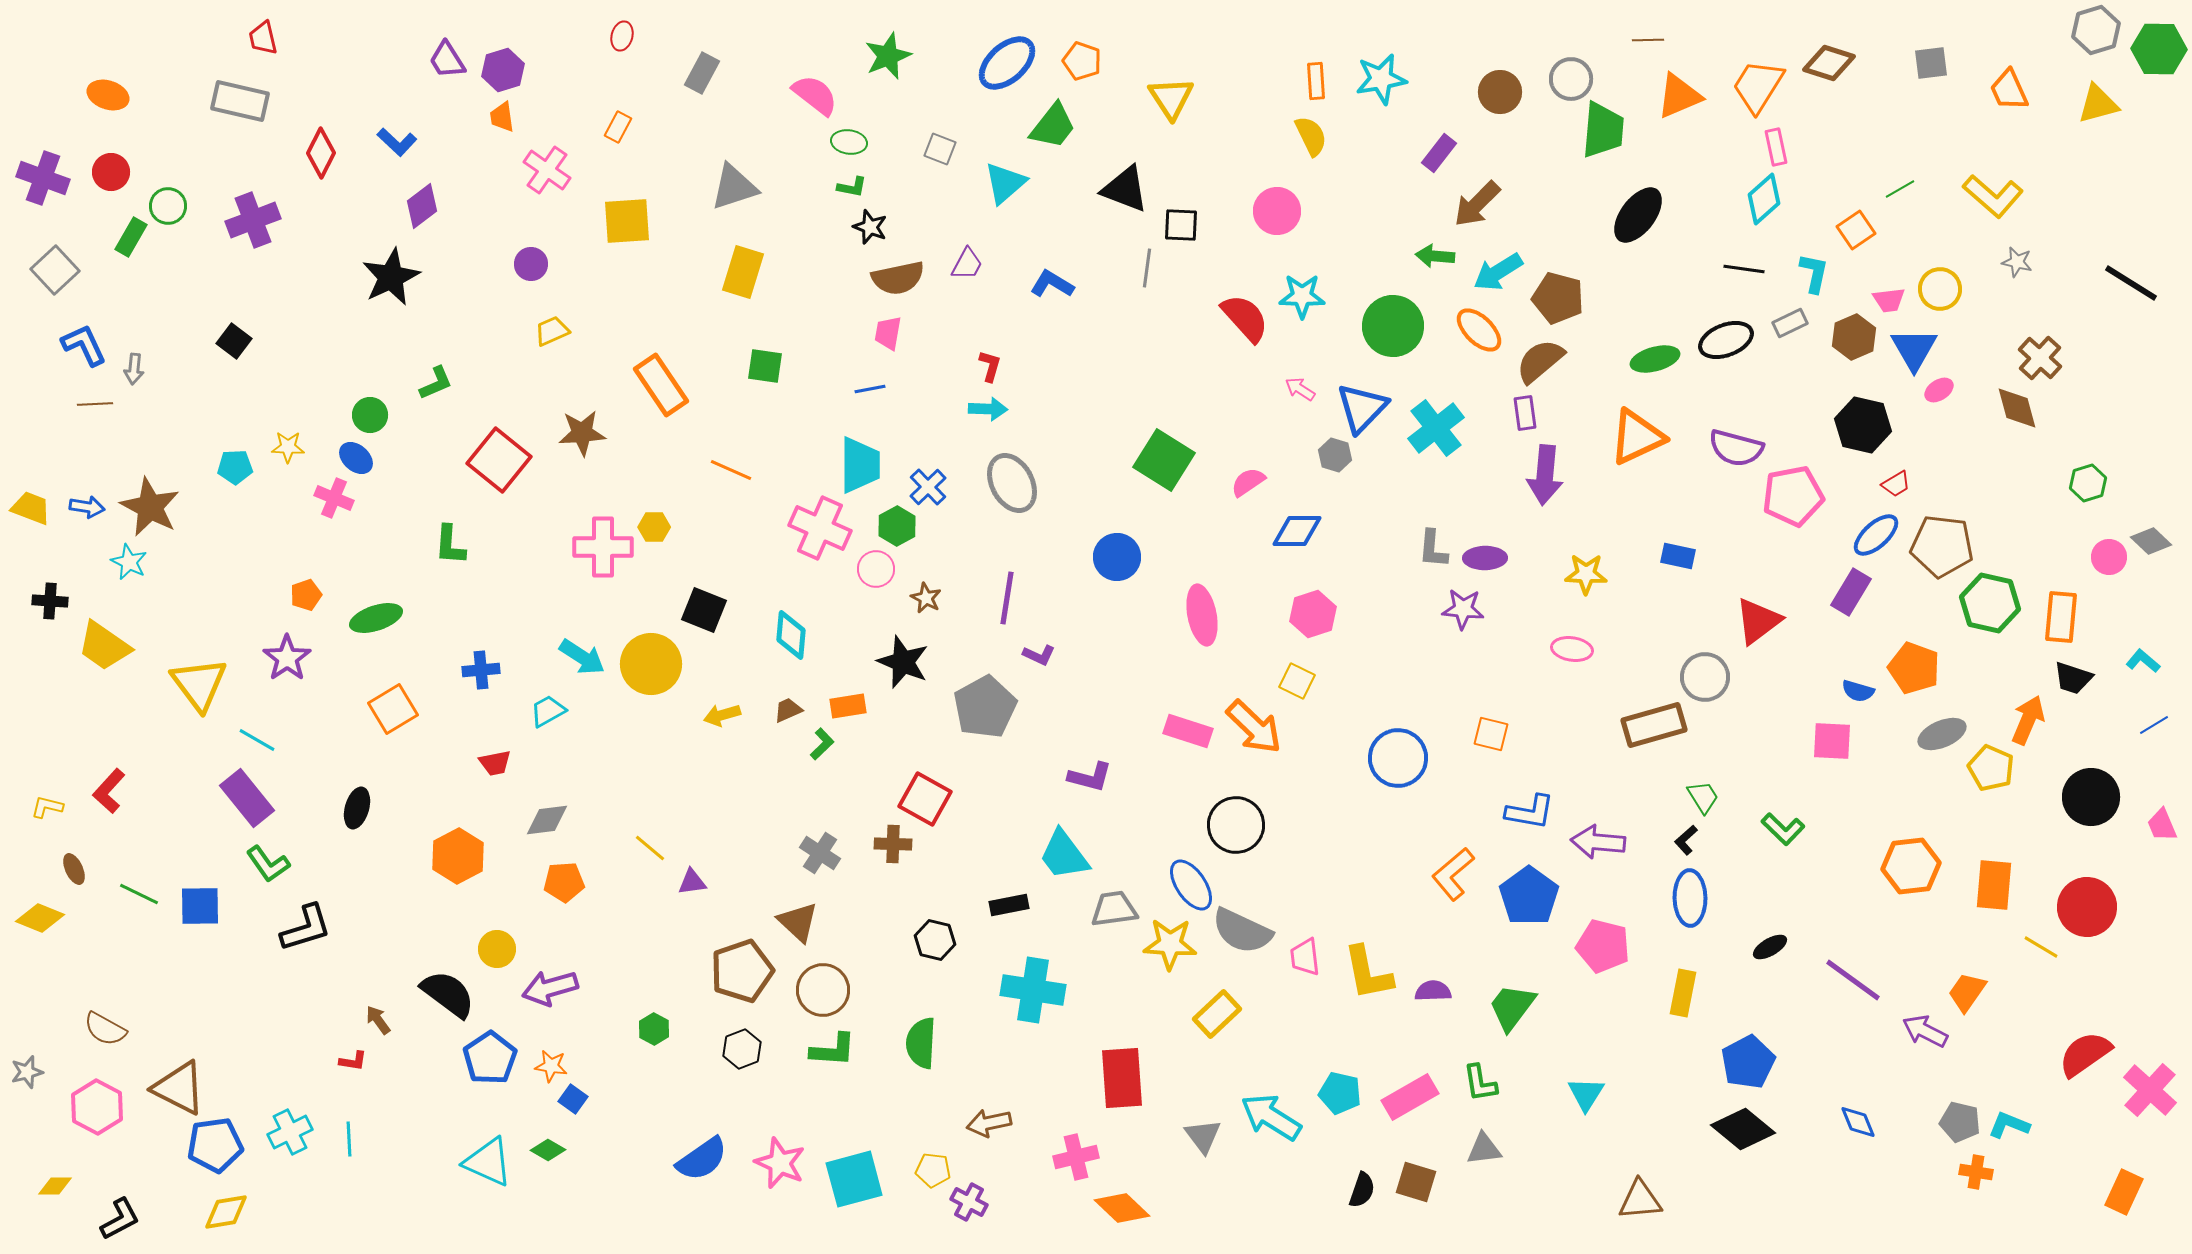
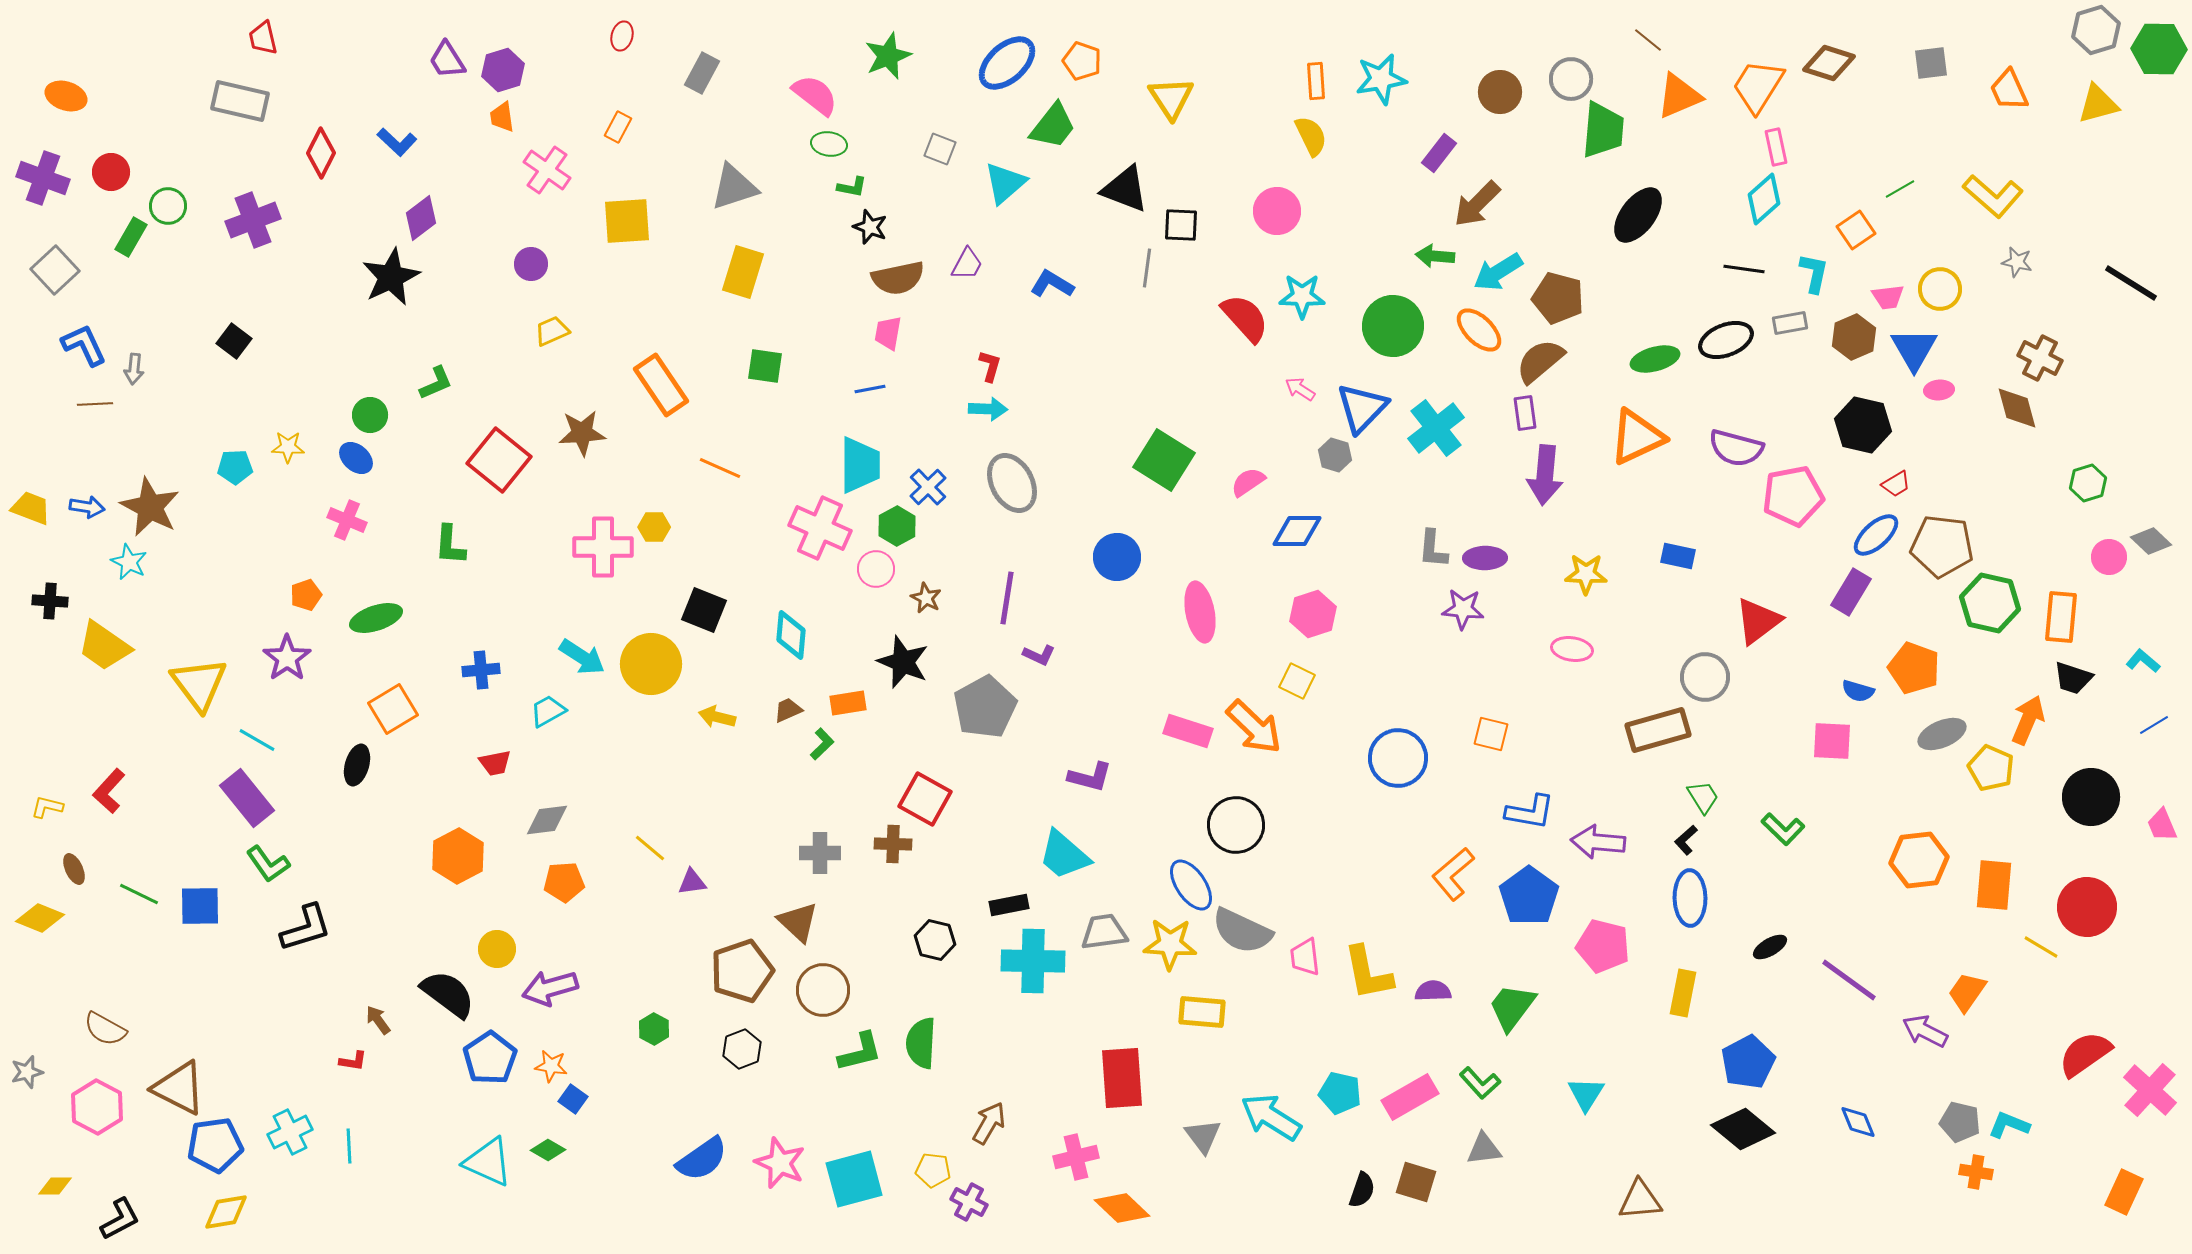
brown line at (1648, 40): rotated 40 degrees clockwise
orange ellipse at (108, 95): moved 42 px left, 1 px down
green ellipse at (849, 142): moved 20 px left, 2 px down
purple diamond at (422, 206): moved 1 px left, 12 px down
pink trapezoid at (1889, 300): moved 1 px left, 3 px up
gray rectangle at (1790, 323): rotated 16 degrees clockwise
brown cross at (2040, 358): rotated 15 degrees counterclockwise
pink ellipse at (1939, 390): rotated 28 degrees clockwise
orange line at (731, 470): moved 11 px left, 2 px up
pink cross at (334, 498): moved 13 px right, 22 px down
pink ellipse at (1202, 615): moved 2 px left, 3 px up
orange rectangle at (848, 706): moved 3 px up
yellow arrow at (722, 715): moved 5 px left, 2 px down; rotated 30 degrees clockwise
brown rectangle at (1654, 725): moved 4 px right, 5 px down
black ellipse at (357, 808): moved 43 px up
gray cross at (820, 853): rotated 33 degrees counterclockwise
cyan trapezoid at (1064, 855): rotated 12 degrees counterclockwise
orange hexagon at (1911, 866): moved 8 px right, 6 px up
gray trapezoid at (1114, 909): moved 10 px left, 23 px down
purple line at (1853, 980): moved 4 px left
cyan cross at (1033, 990): moved 29 px up; rotated 8 degrees counterclockwise
yellow rectangle at (1217, 1014): moved 15 px left, 2 px up; rotated 48 degrees clockwise
green L-shape at (833, 1050): moved 27 px right, 2 px down; rotated 18 degrees counterclockwise
green L-shape at (1480, 1083): rotated 33 degrees counterclockwise
brown arrow at (989, 1123): rotated 132 degrees clockwise
cyan line at (349, 1139): moved 7 px down
